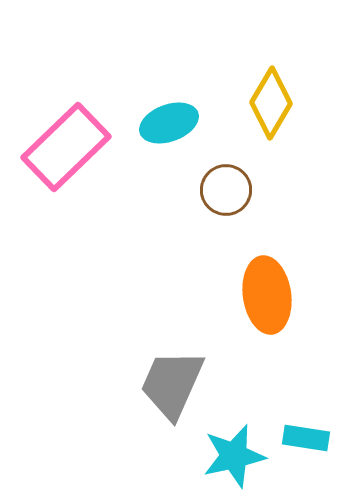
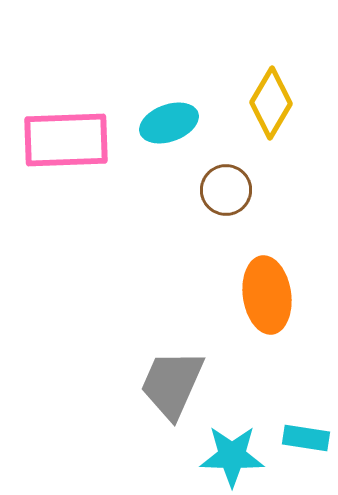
pink rectangle: moved 7 px up; rotated 42 degrees clockwise
cyan star: moved 2 px left; rotated 14 degrees clockwise
